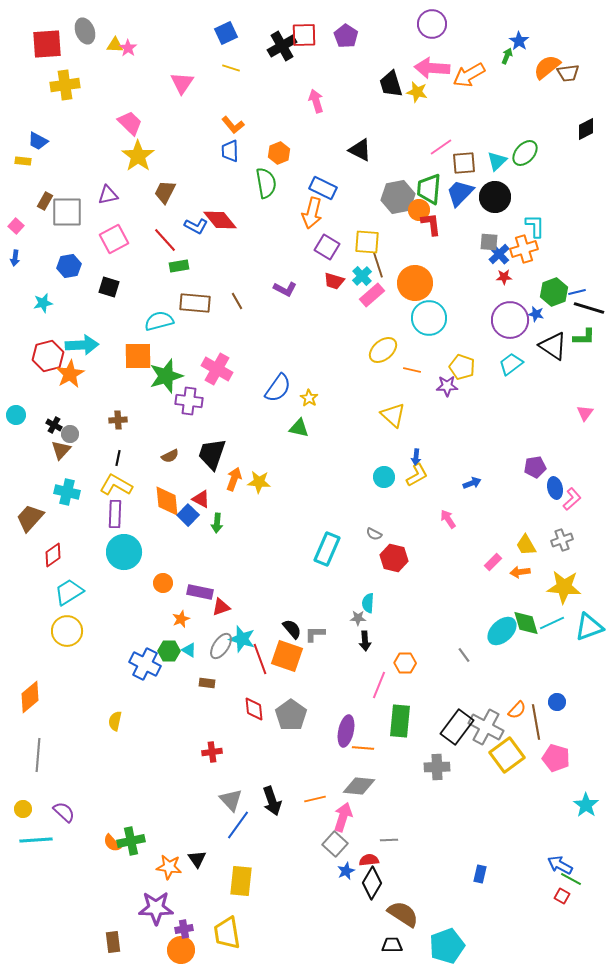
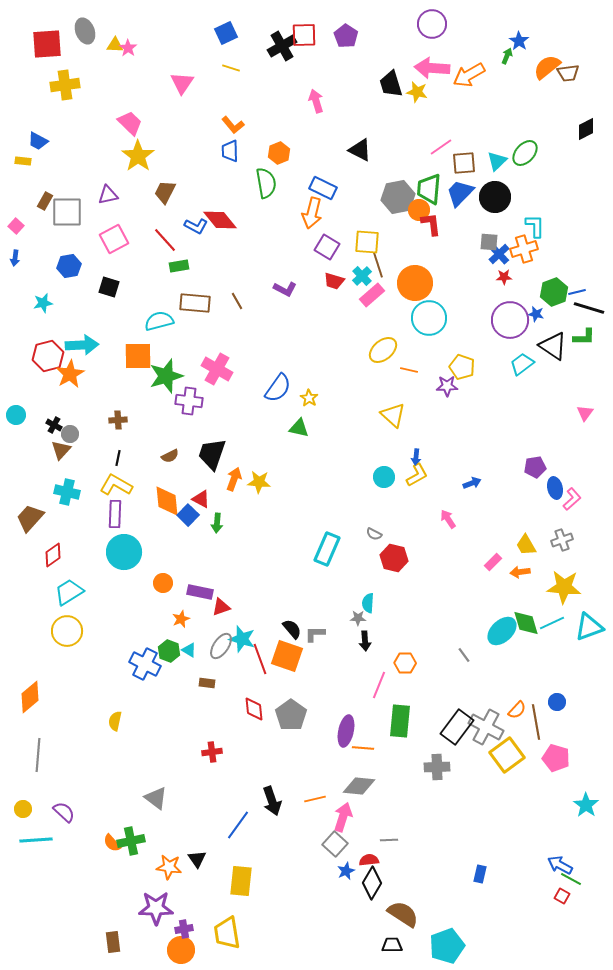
cyan trapezoid at (511, 364): moved 11 px right
orange line at (412, 370): moved 3 px left
green hexagon at (169, 651): rotated 20 degrees clockwise
gray triangle at (231, 800): moved 75 px left, 2 px up; rotated 10 degrees counterclockwise
